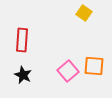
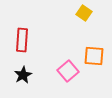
orange square: moved 10 px up
black star: rotated 18 degrees clockwise
